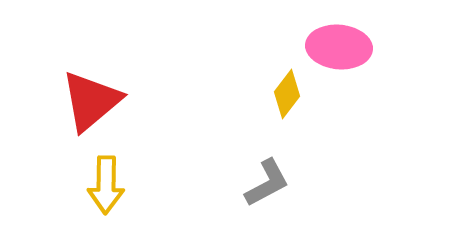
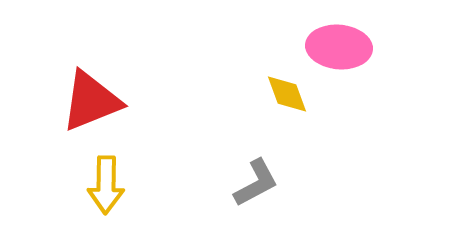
yellow diamond: rotated 57 degrees counterclockwise
red triangle: rotated 18 degrees clockwise
gray L-shape: moved 11 px left
